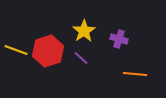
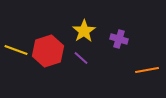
orange line: moved 12 px right, 4 px up; rotated 15 degrees counterclockwise
